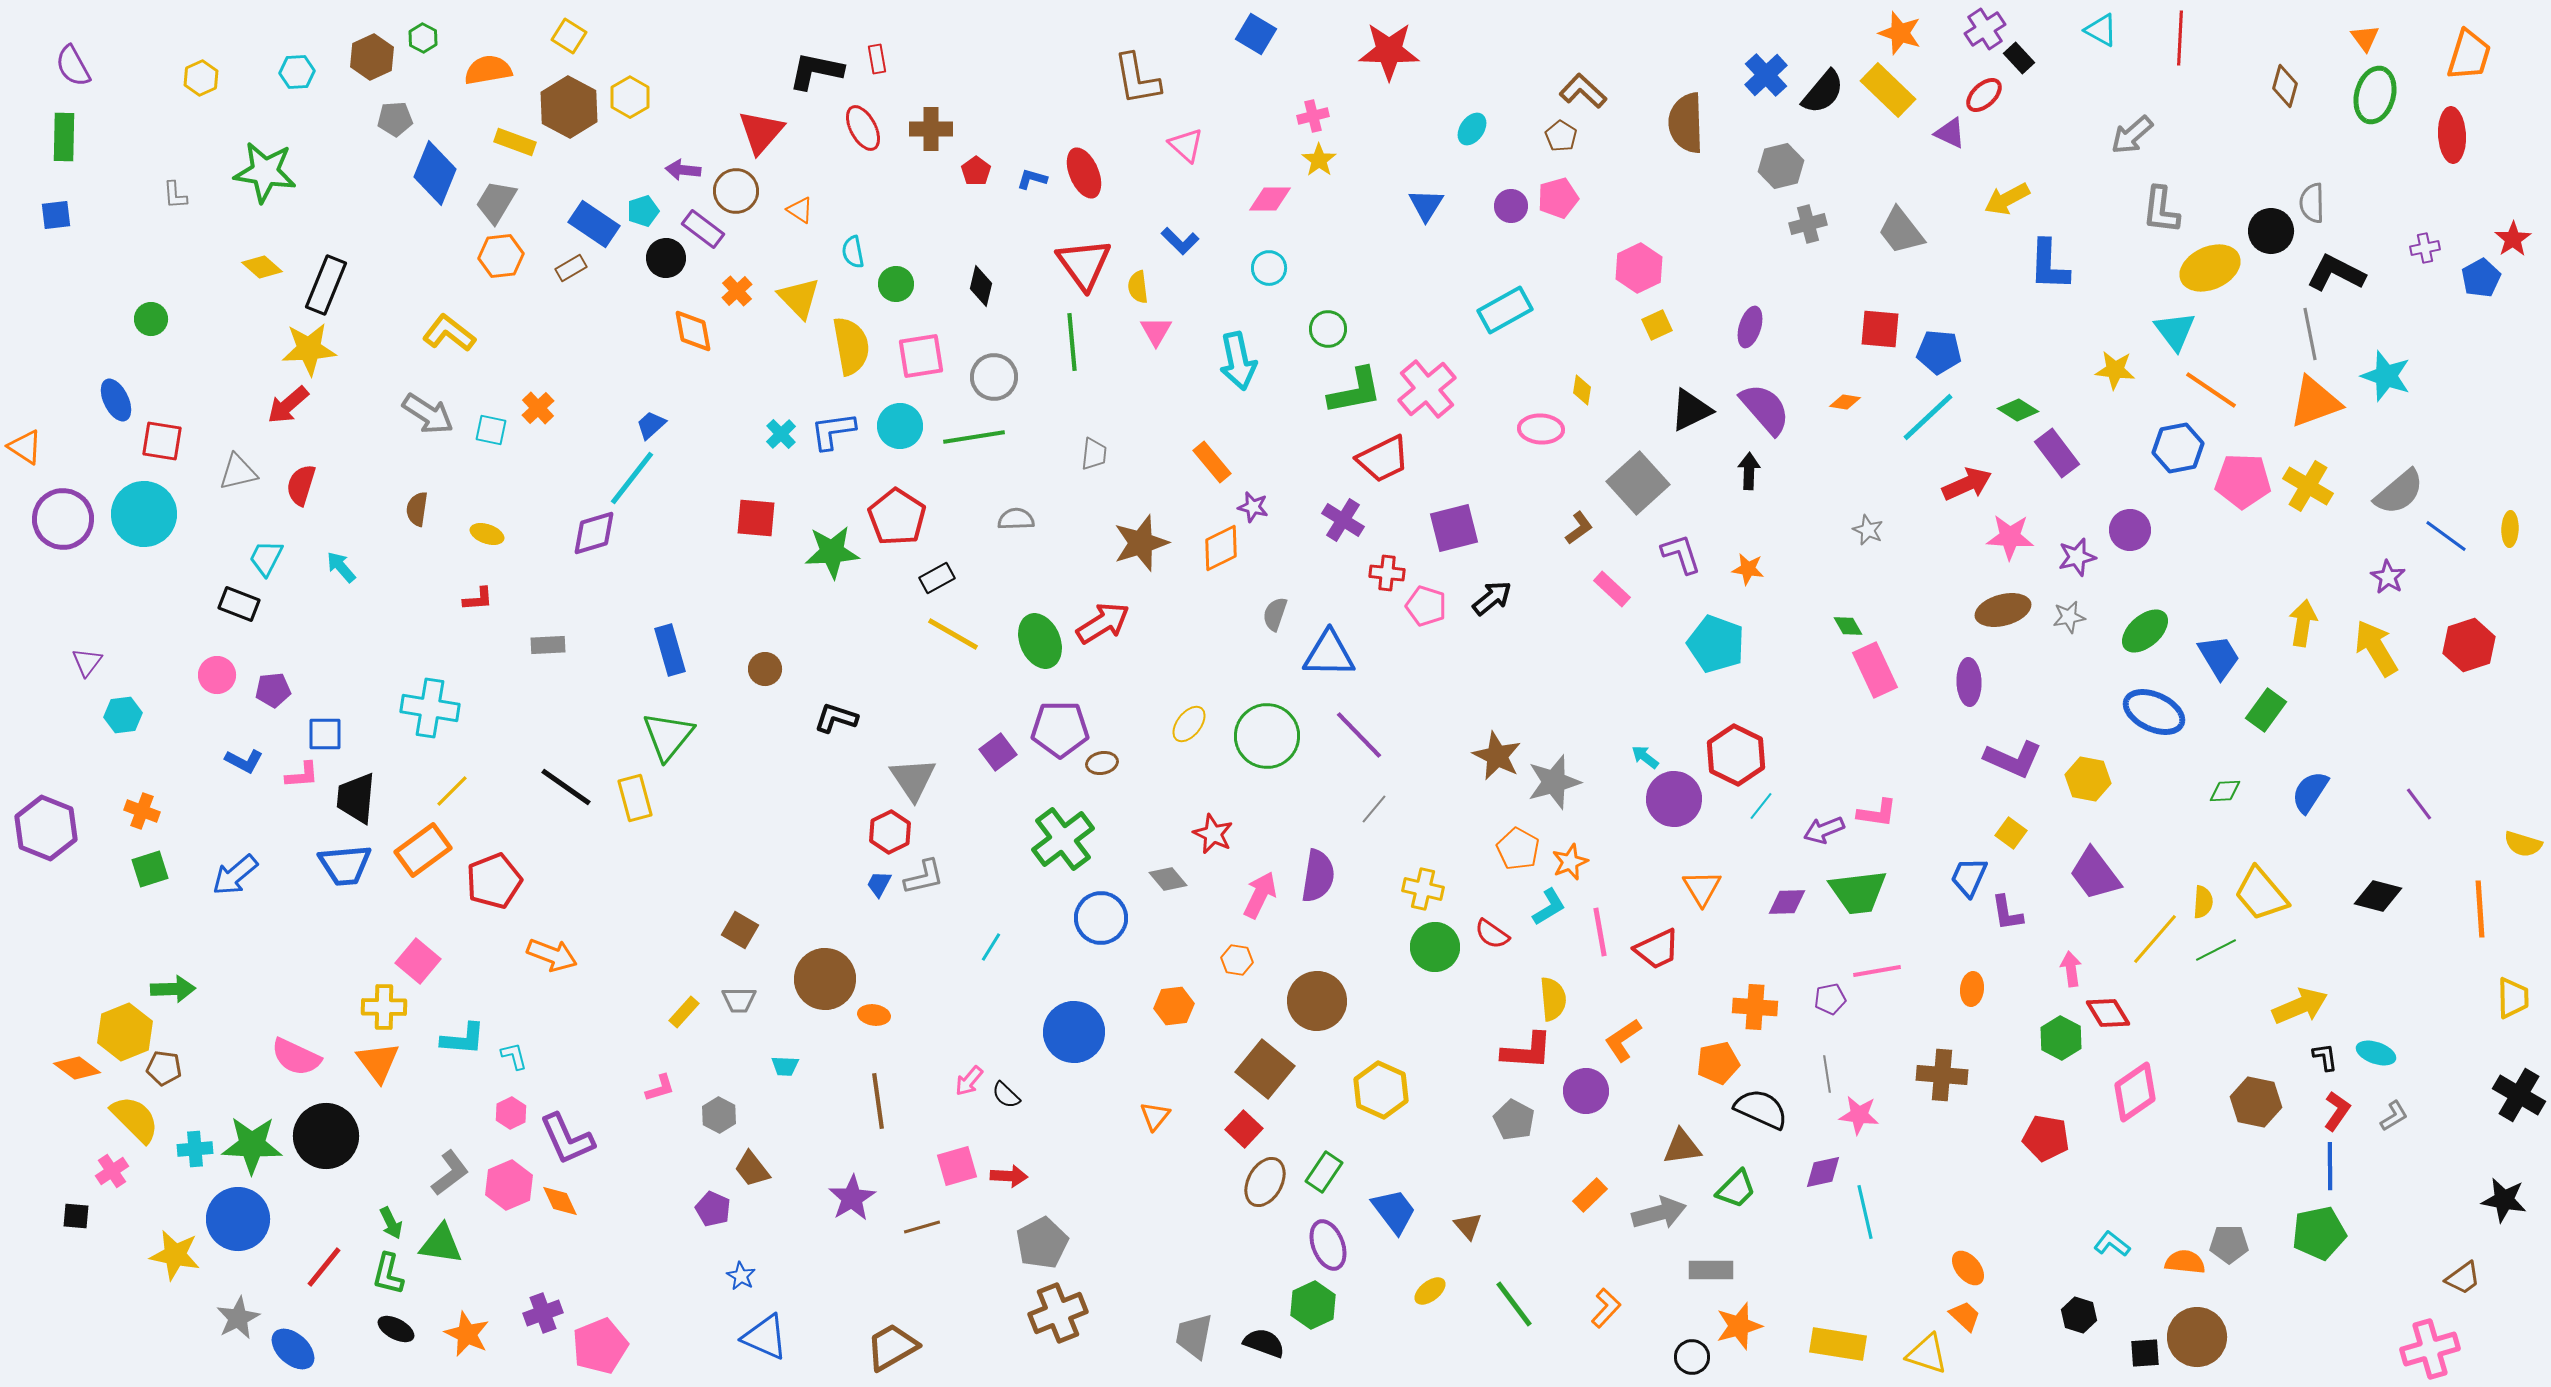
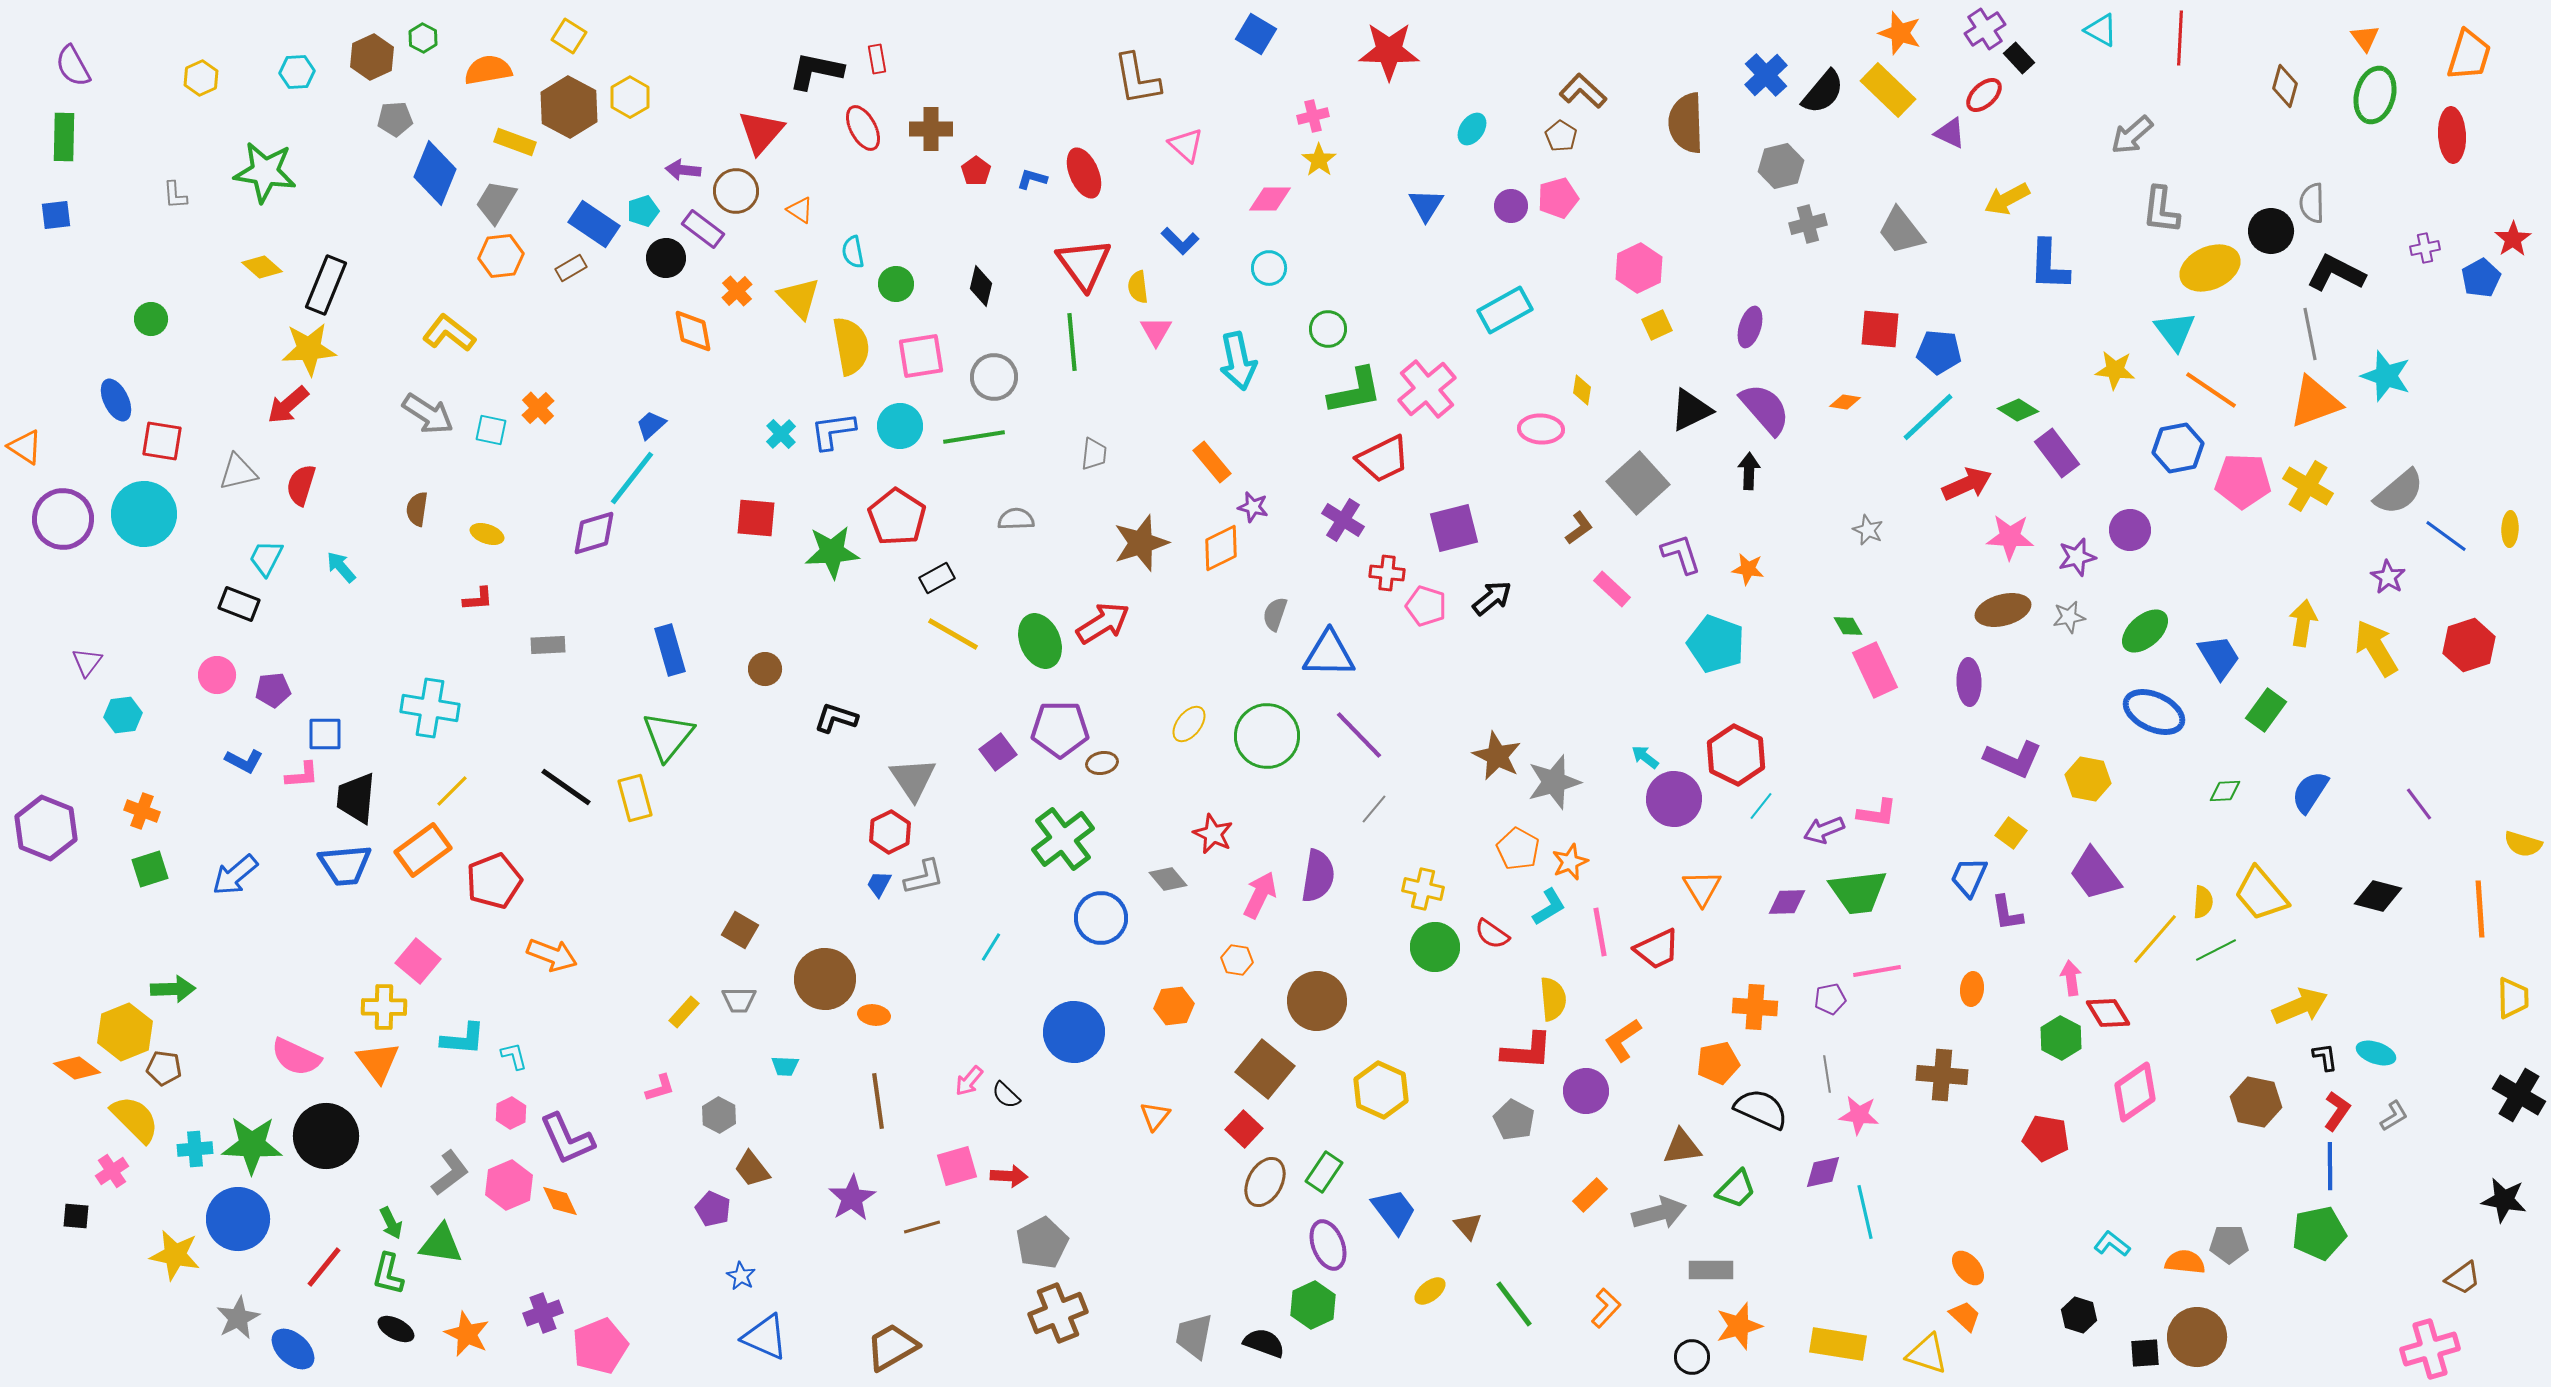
pink arrow at (2071, 969): moved 9 px down
